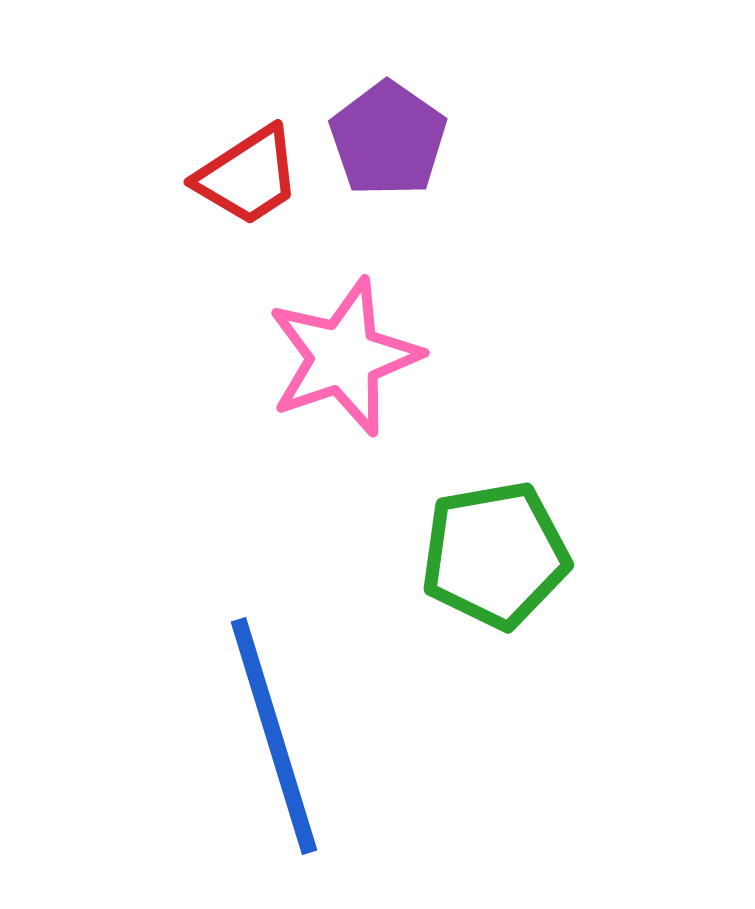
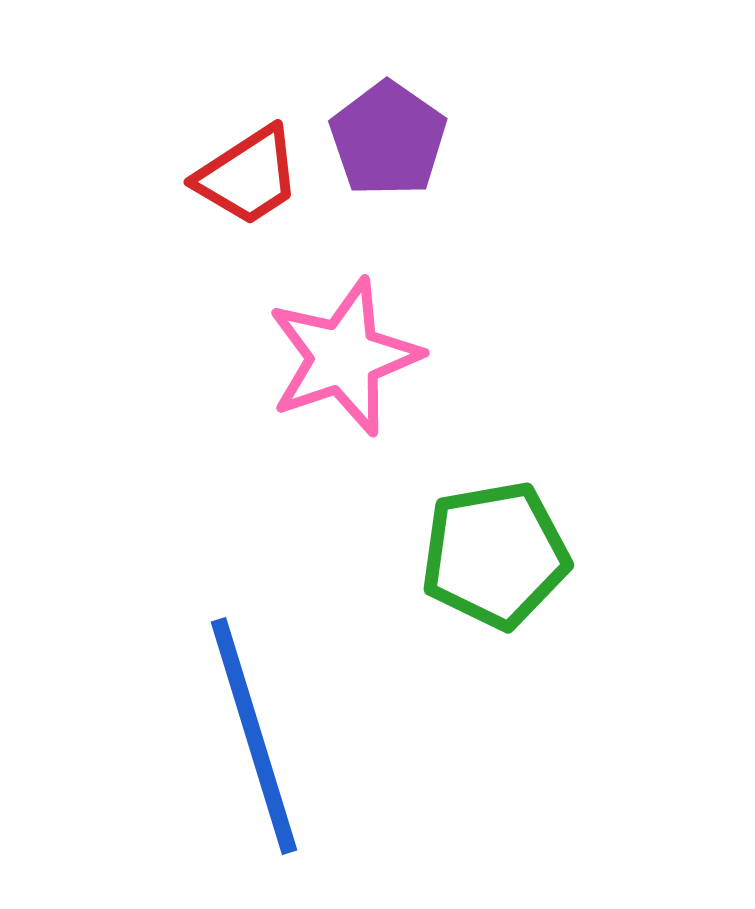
blue line: moved 20 px left
